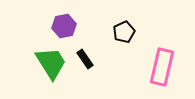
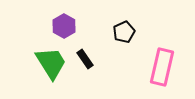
purple hexagon: rotated 20 degrees counterclockwise
